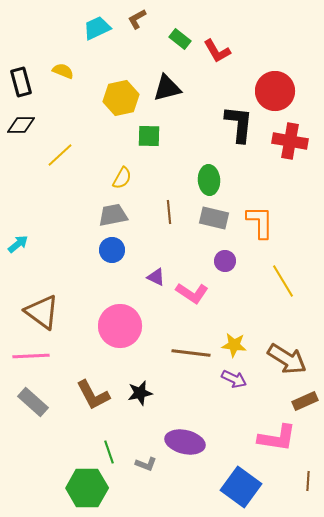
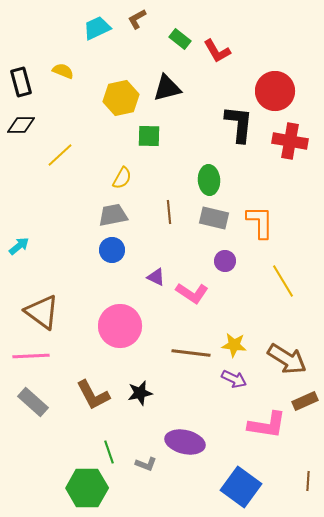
cyan arrow at (18, 244): moved 1 px right, 2 px down
pink L-shape at (277, 438): moved 10 px left, 13 px up
